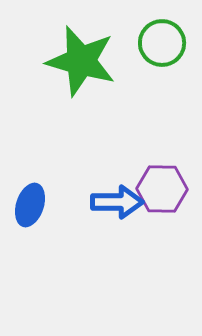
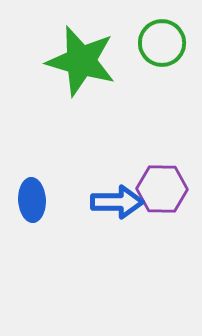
blue ellipse: moved 2 px right, 5 px up; rotated 21 degrees counterclockwise
